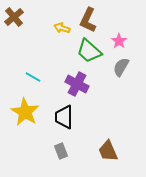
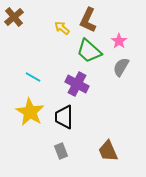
yellow arrow: rotated 21 degrees clockwise
yellow star: moved 5 px right
